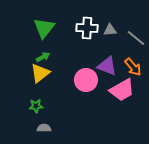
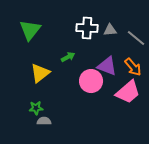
green triangle: moved 14 px left, 2 px down
green arrow: moved 25 px right
pink circle: moved 5 px right, 1 px down
pink trapezoid: moved 6 px right, 2 px down; rotated 12 degrees counterclockwise
green star: moved 2 px down
gray semicircle: moved 7 px up
